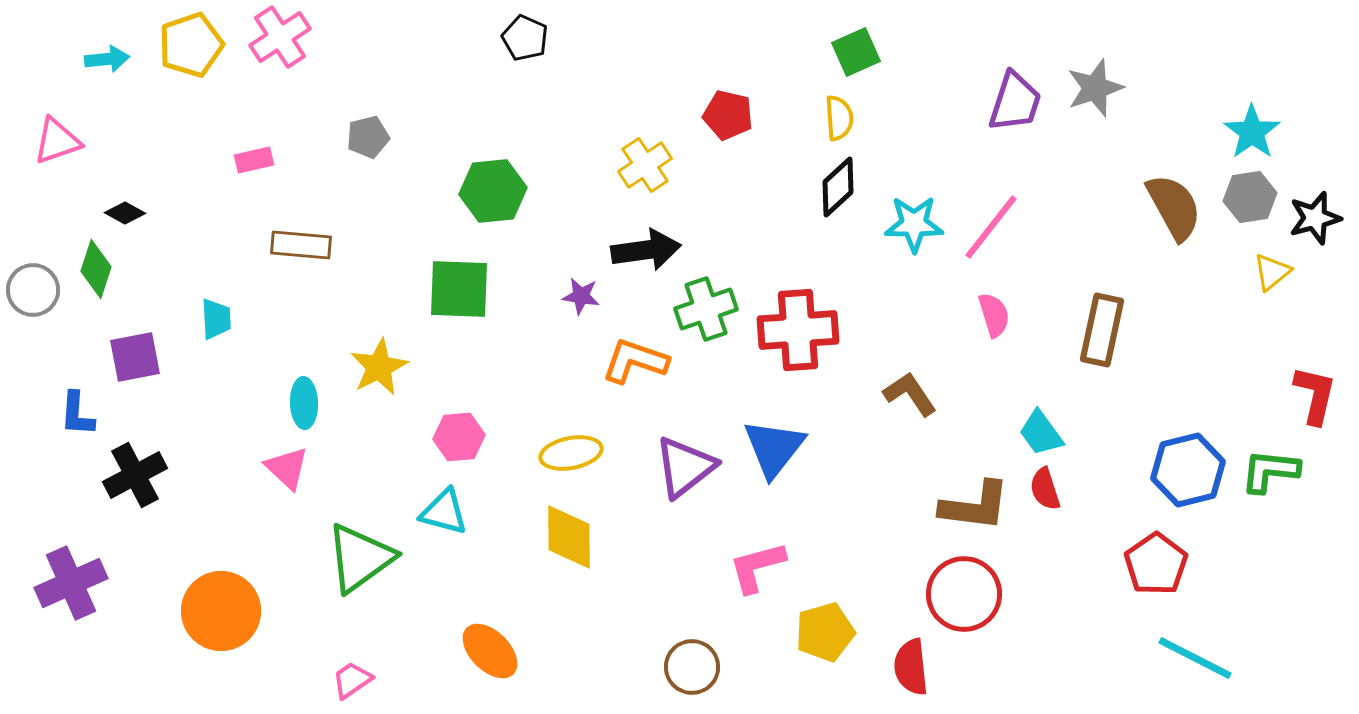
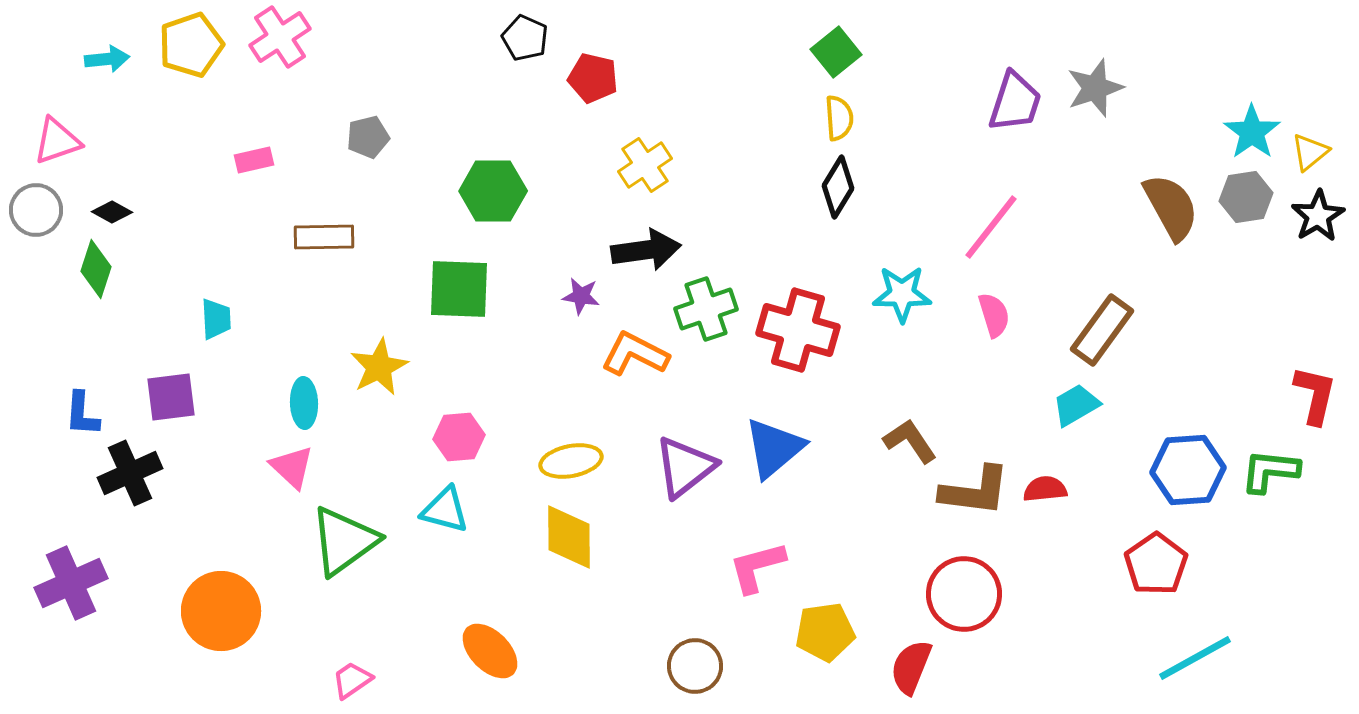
green square at (856, 52): moved 20 px left; rotated 15 degrees counterclockwise
red pentagon at (728, 115): moved 135 px left, 37 px up
black diamond at (838, 187): rotated 16 degrees counterclockwise
green hexagon at (493, 191): rotated 6 degrees clockwise
gray hexagon at (1250, 197): moved 4 px left
brown semicircle at (1174, 207): moved 3 px left
black diamond at (125, 213): moved 13 px left, 1 px up
black star at (1315, 218): moved 3 px right, 2 px up; rotated 16 degrees counterclockwise
cyan star at (914, 224): moved 12 px left, 70 px down
brown rectangle at (301, 245): moved 23 px right, 8 px up; rotated 6 degrees counterclockwise
yellow triangle at (1272, 272): moved 38 px right, 120 px up
gray circle at (33, 290): moved 3 px right, 80 px up
red cross at (798, 330): rotated 20 degrees clockwise
brown rectangle at (1102, 330): rotated 24 degrees clockwise
purple square at (135, 357): moved 36 px right, 40 px down; rotated 4 degrees clockwise
orange L-shape at (635, 361): moved 7 px up; rotated 8 degrees clockwise
brown L-shape at (910, 394): moved 47 px down
blue L-shape at (77, 414): moved 5 px right
cyan trapezoid at (1041, 433): moved 35 px right, 28 px up; rotated 96 degrees clockwise
blue triangle at (774, 448): rotated 12 degrees clockwise
yellow ellipse at (571, 453): moved 8 px down
pink triangle at (287, 468): moved 5 px right, 1 px up
blue hexagon at (1188, 470): rotated 10 degrees clockwise
black cross at (135, 475): moved 5 px left, 2 px up; rotated 4 degrees clockwise
red semicircle at (1045, 489): rotated 102 degrees clockwise
brown L-shape at (975, 506): moved 15 px up
cyan triangle at (444, 512): moved 1 px right, 2 px up
green triangle at (360, 558): moved 16 px left, 17 px up
yellow pentagon at (825, 632): rotated 8 degrees clockwise
cyan line at (1195, 658): rotated 56 degrees counterclockwise
brown circle at (692, 667): moved 3 px right, 1 px up
red semicircle at (911, 667): rotated 28 degrees clockwise
